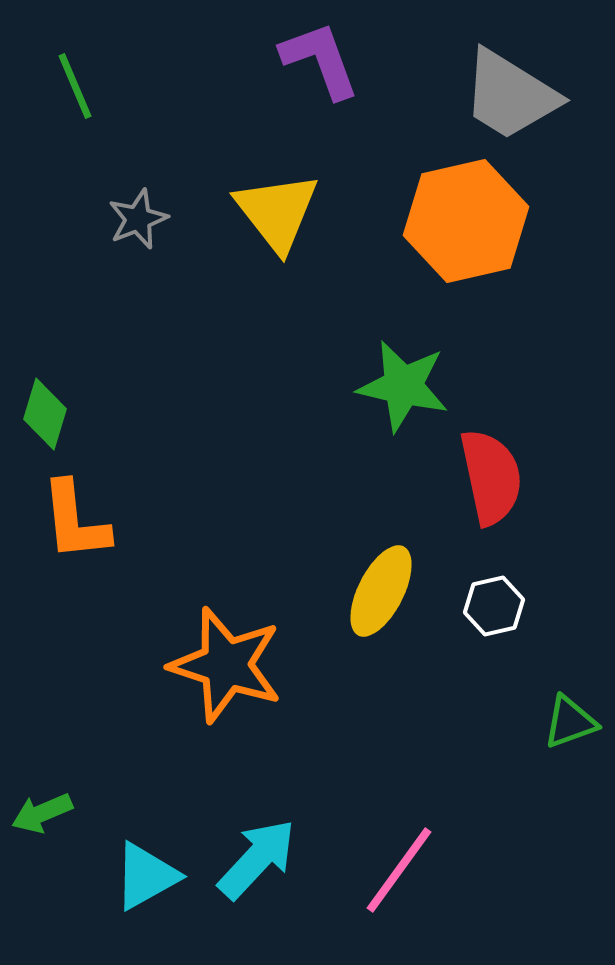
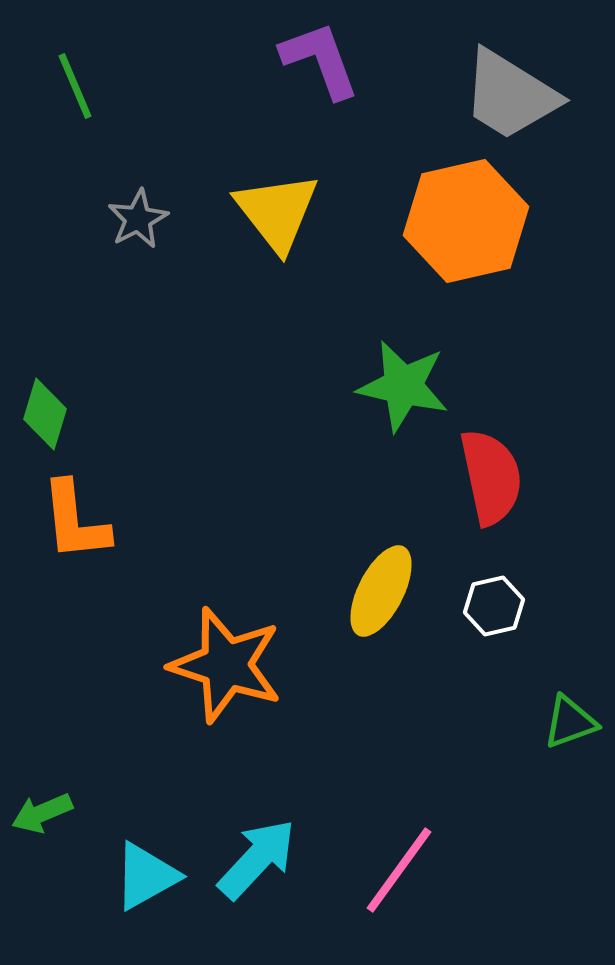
gray star: rotated 6 degrees counterclockwise
